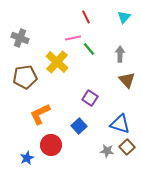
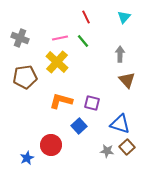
pink line: moved 13 px left
green line: moved 6 px left, 8 px up
purple square: moved 2 px right, 5 px down; rotated 21 degrees counterclockwise
orange L-shape: moved 21 px right, 13 px up; rotated 40 degrees clockwise
